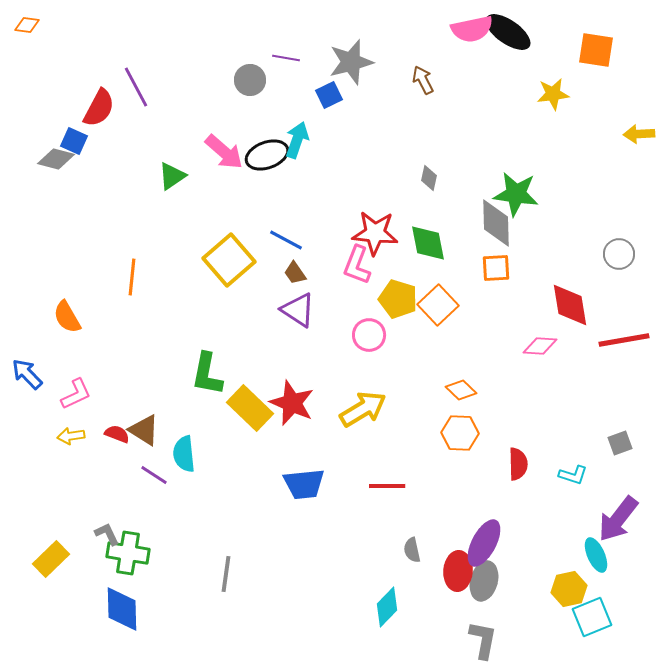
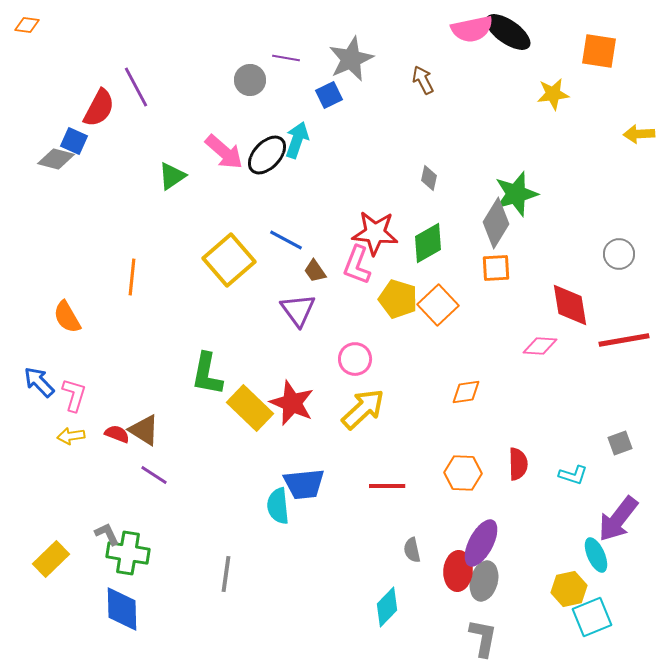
orange square at (596, 50): moved 3 px right, 1 px down
gray star at (351, 62): moved 3 px up; rotated 9 degrees counterclockwise
black ellipse at (267, 155): rotated 27 degrees counterclockwise
green star at (516, 194): rotated 24 degrees counterclockwise
gray diamond at (496, 223): rotated 33 degrees clockwise
green diamond at (428, 243): rotated 72 degrees clockwise
brown trapezoid at (295, 273): moved 20 px right, 2 px up
purple triangle at (298, 310): rotated 21 degrees clockwise
pink circle at (369, 335): moved 14 px left, 24 px down
blue arrow at (27, 374): moved 12 px right, 8 px down
orange diamond at (461, 390): moved 5 px right, 2 px down; rotated 52 degrees counterclockwise
pink L-shape at (76, 394): moved 2 px left, 1 px down; rotated 48 degrees counterclockwise
yellow arrow at (363, 409): rotated 12 degrees counterclockwise
orange hexagon at (460, 433): moved 3 px right, 40 px down
cyan semicircle at (184, 454): moved 94 px right, 52 px down
purple ellipse at (484, 543): moved 3 px left
gray L-shape at (483, 640): moved 2 px up
